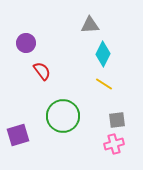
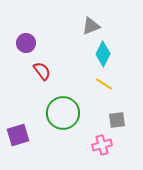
gray triangle: moved 1 px right, 1 px down; rotated 18 degrees counterclockwise
green circle: moved 3 px up
pink cross: moved 12 px left, 1 px down
